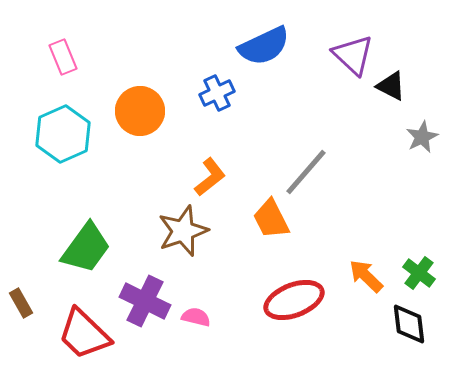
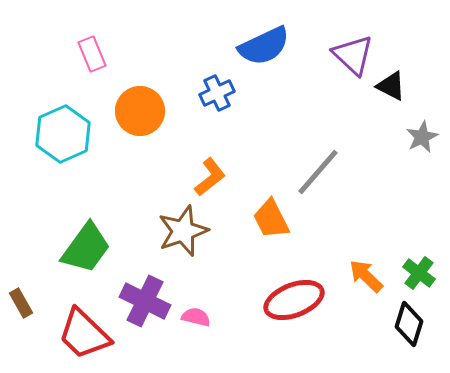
pink rectangle: moved 29 px right, 3 px up
gray line: moved 12 px right
black diamond: rotated 24 degrees clockwise
